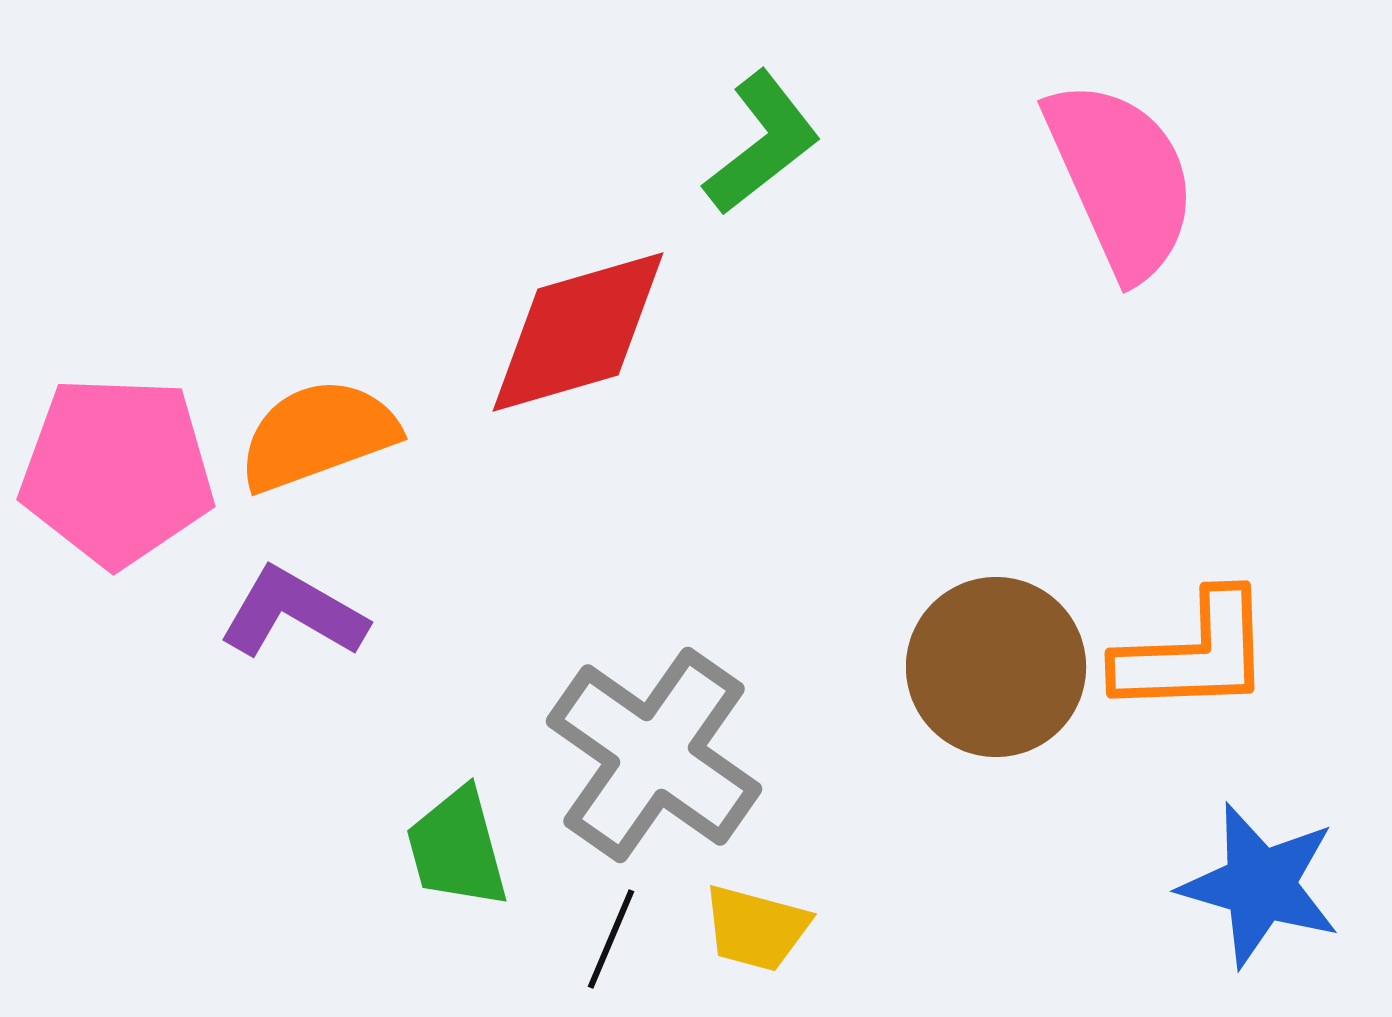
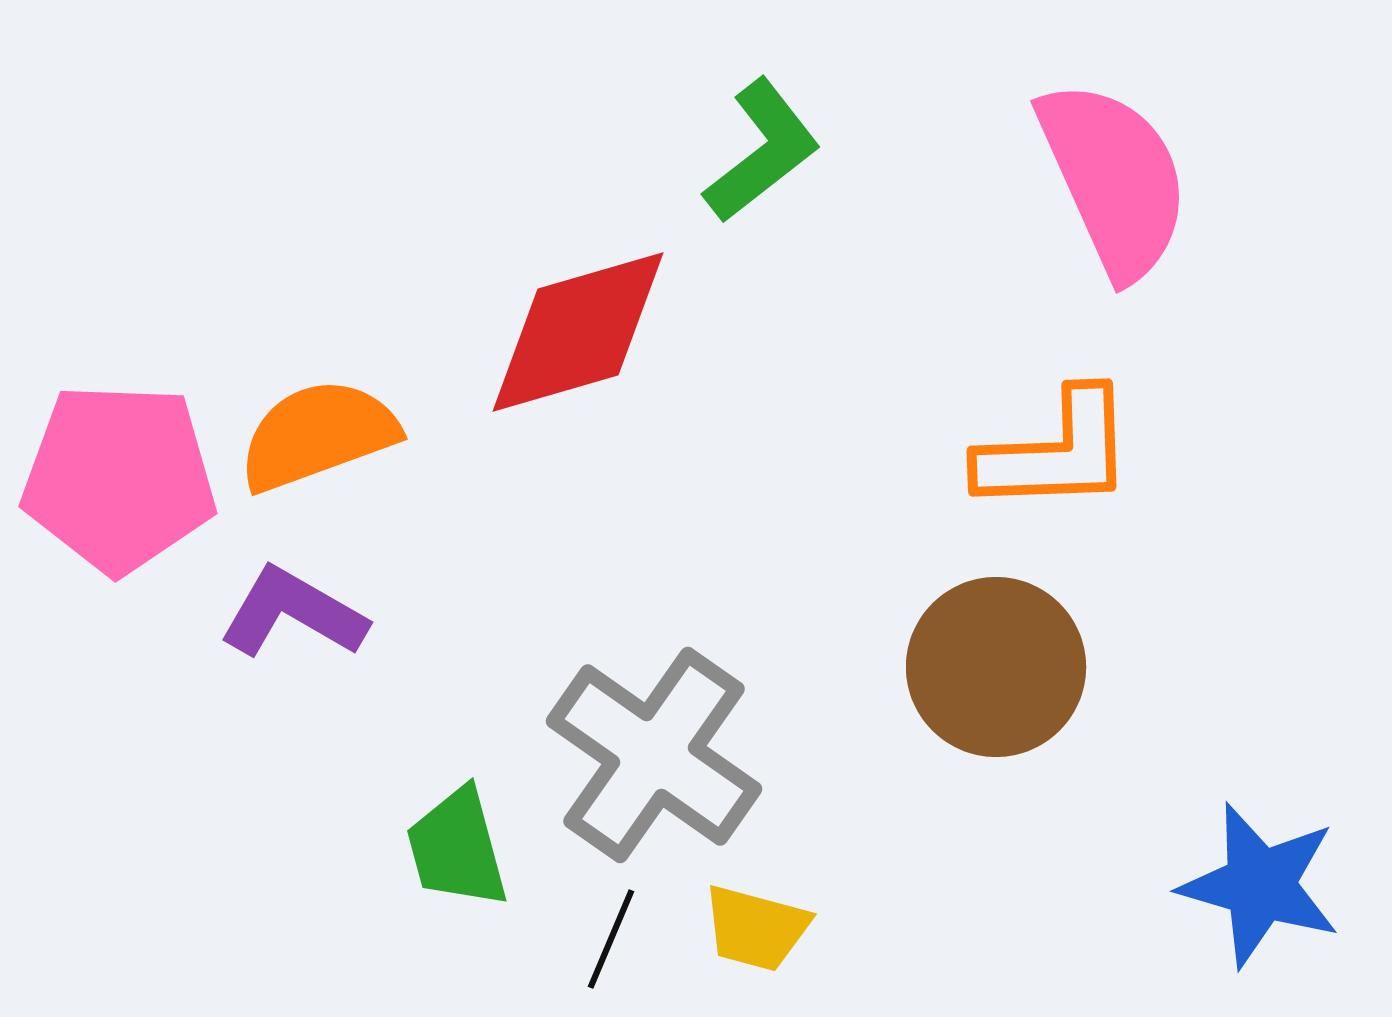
green L-shape: moved 8 px down
pink semicircle: moved 7 px left
pink pentagon: moved 2 px right, 7 px down
orange L-shape: moved 138 px left, 202 px up
